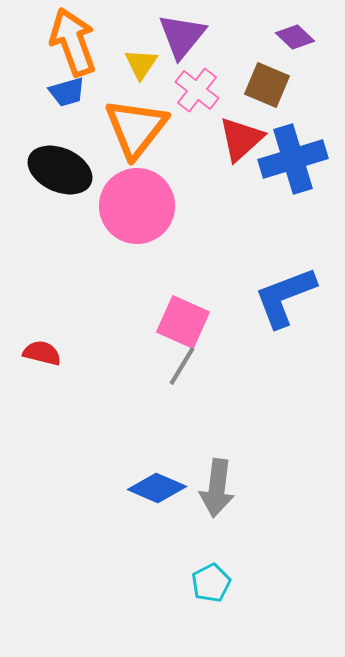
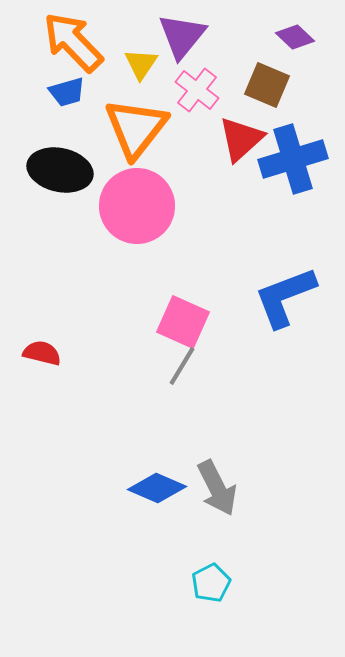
orange arrow: rotated 24 degrees counterclockwise
black ellipse: rotated 12 degrees counterclockwise
gray arrow: rotated 34 degrees counterclockwise
